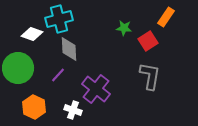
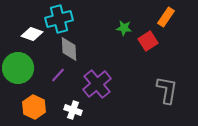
gray L-shape: moved 17 px right, 14 px down
purple cross: moved 1 px right, 5 px up; rotated 12 degrees clockwise
